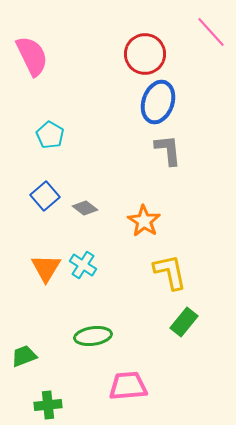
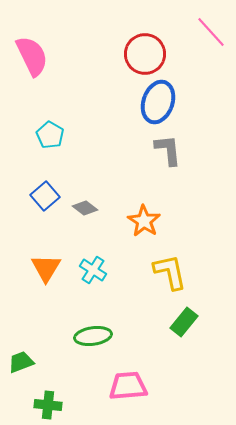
cyan cross: moved 10 px right, 5 px down
green trapezoid: moved 3 px left, 6 px down
green cross: rotated 12 degrees clockwise
